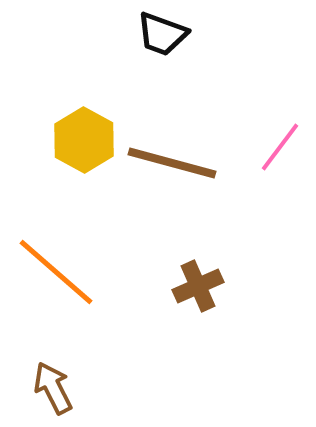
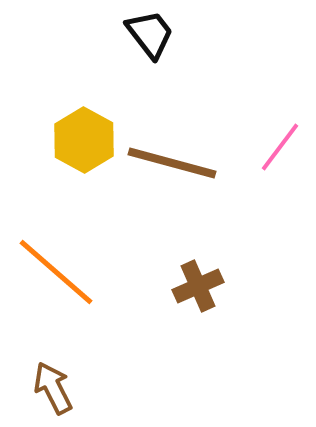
black trapezoid: moved 12 px left; rotated 148 degrees counterclockwise
